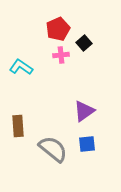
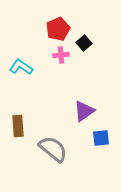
blue square: moved 14 px right, 6 px up
